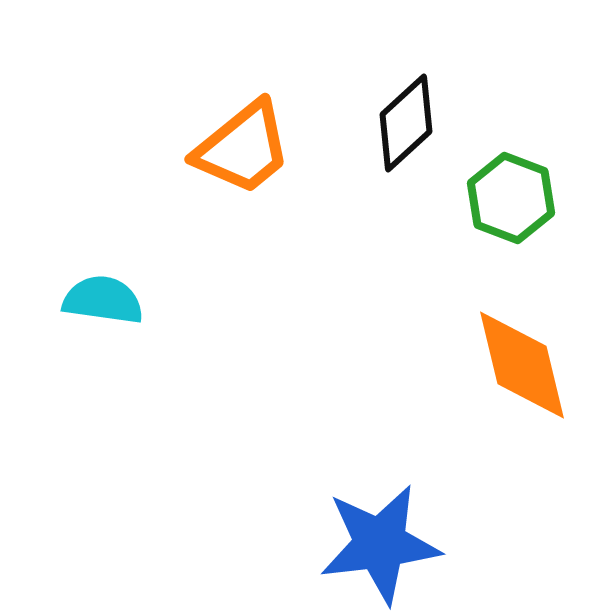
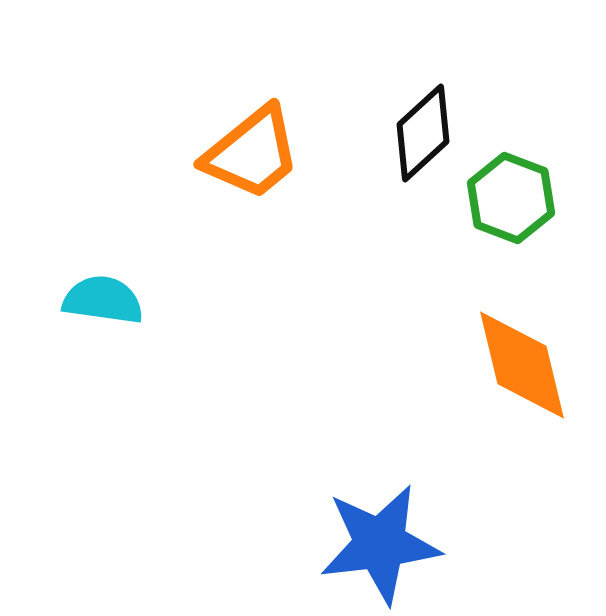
black diamond: moved 17 px right, 10 px down
orange trapezoid: moved 9 px right, 5 px down
